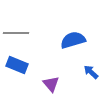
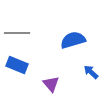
gray line: moved 1 px right
